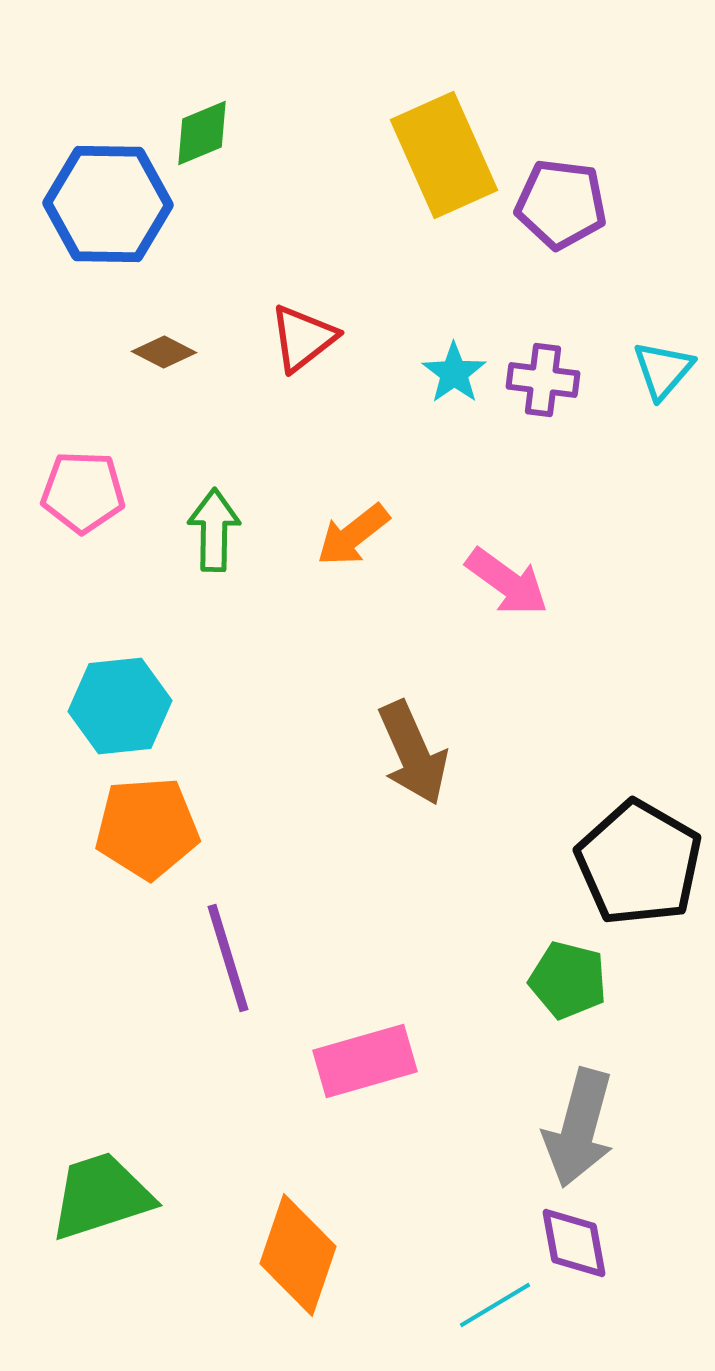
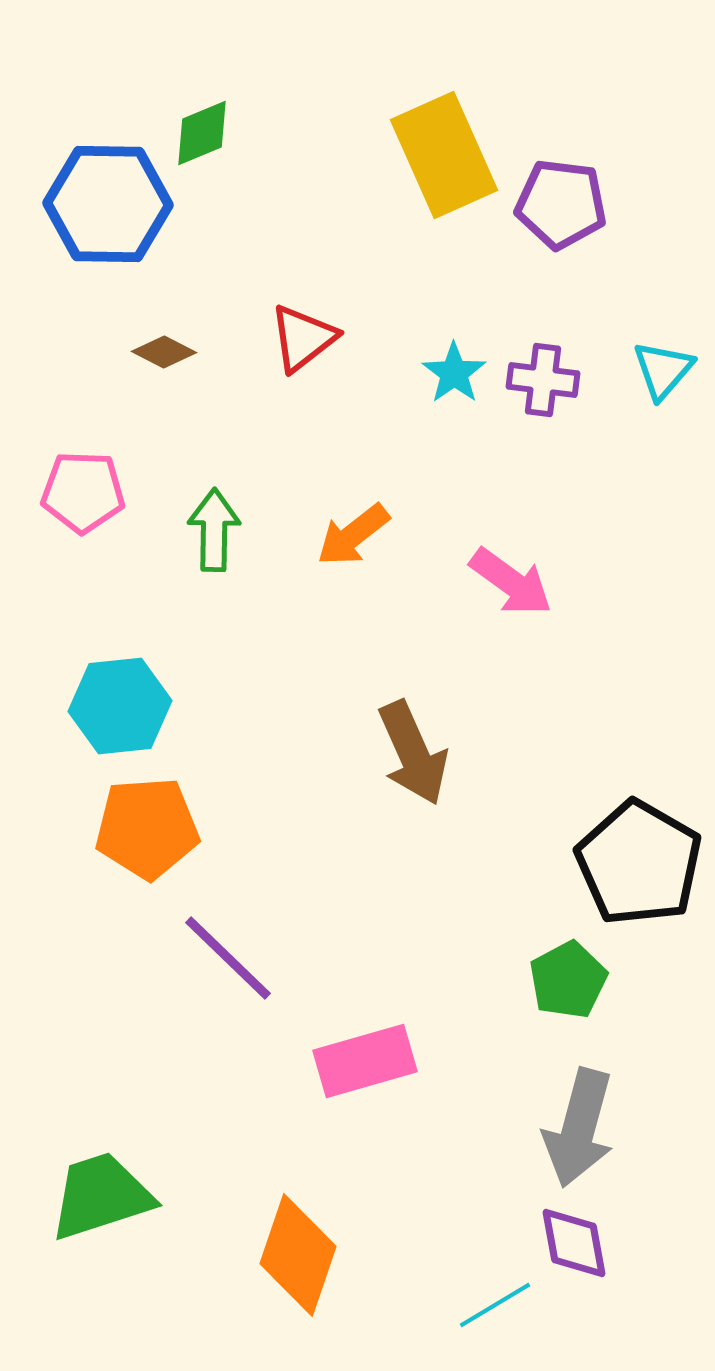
pink arrow: moved 4 px right
purple line: rotated 29 degrees counterclockwise
green pentagon: rotated 30 degrees clockwise
